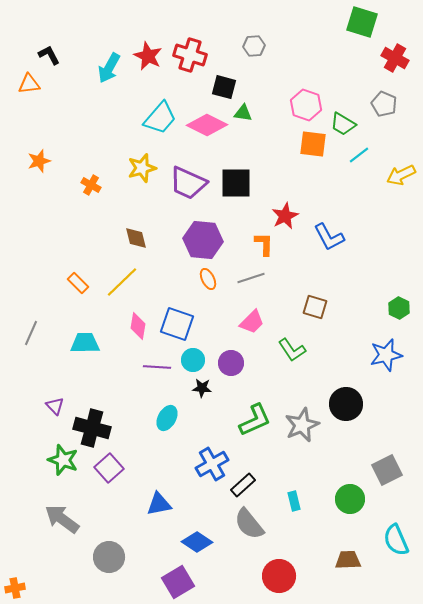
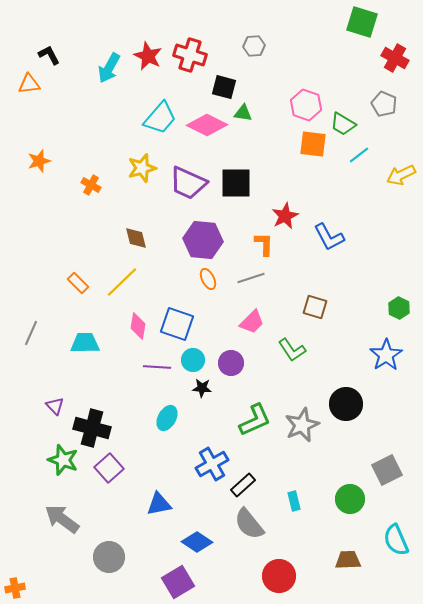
blue star at (386, 355): rotated 20 degrees counterclockwise
